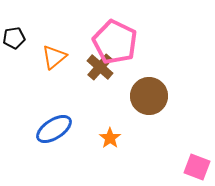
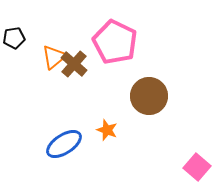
brown cross: moved 26 px left, 3 px up
blue ellipse: moved 10 px right, 15 px down
orange star: moved 3 px left, 8 px up; rotated 15 degrees counterclockwise
pink square: rotated 20 degrees clockwise
